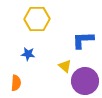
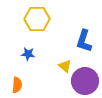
blue L-shape: moved 1 px right, 1 px down; rotated 70 degrees counterclockwise
orange semicircle: moved 1 px right, 2 px down
